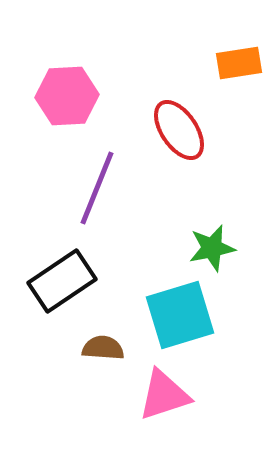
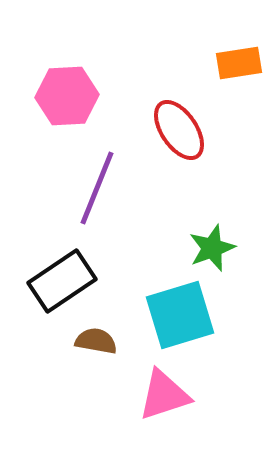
green star: rotated 9 degrees counterclockwise
brown semicircle: moved 7 px left, 7 px up; rotated 6 degrees clockwise
